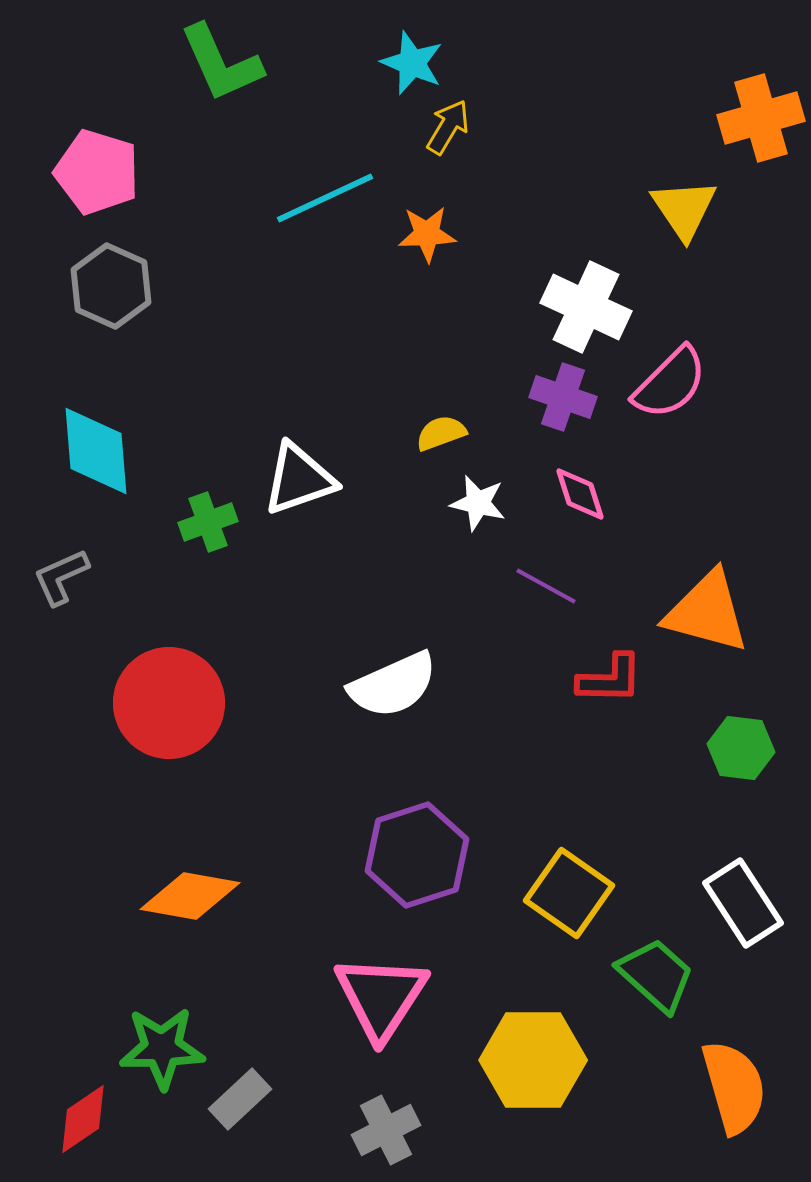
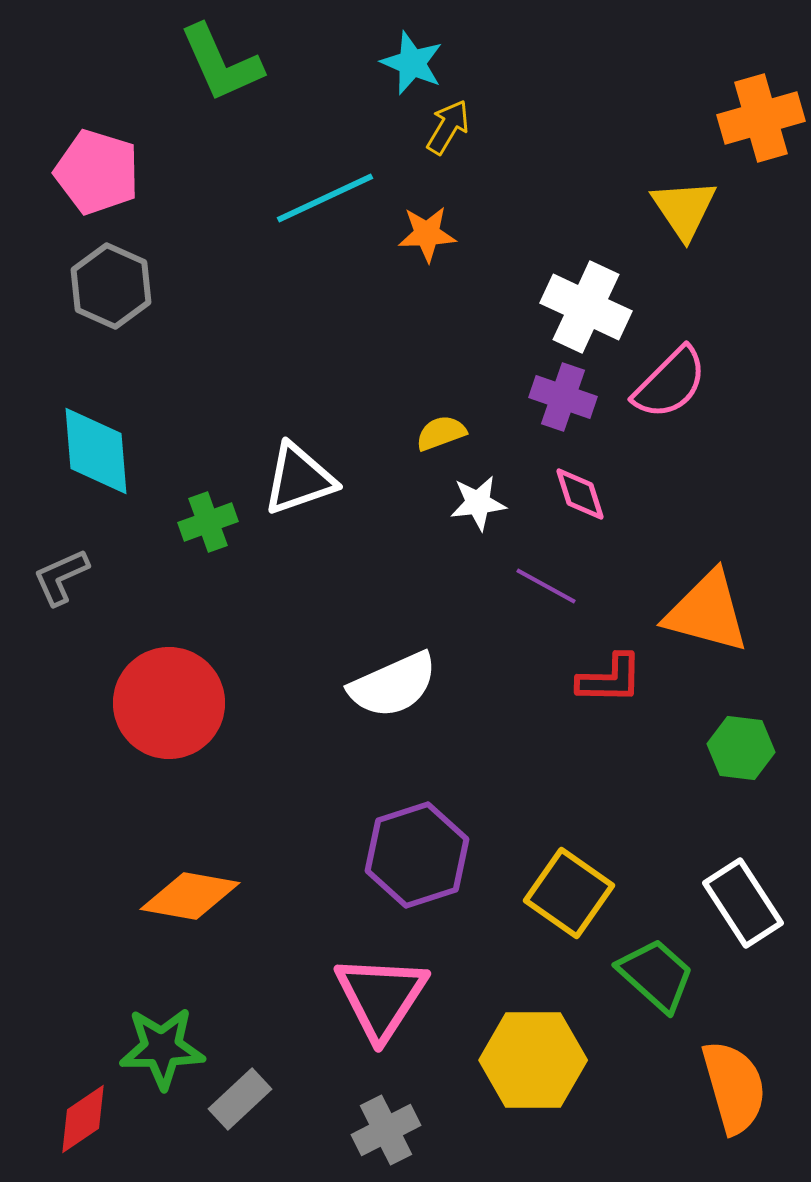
white star: rotated 20 degrees counterclockwise
